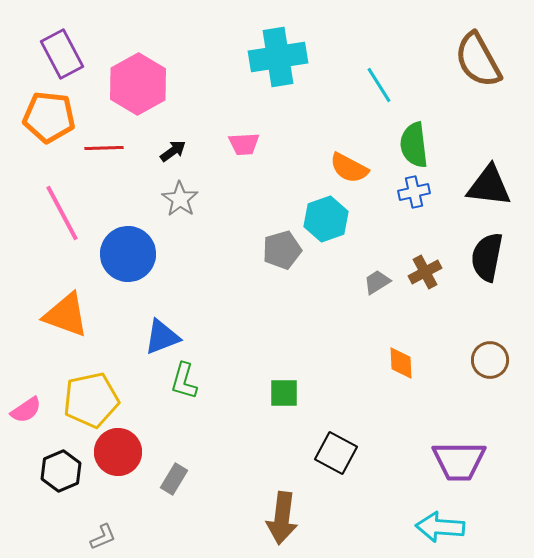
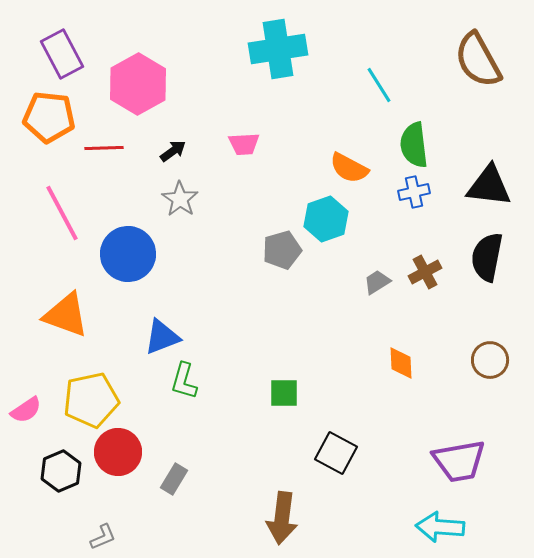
cyan cross: moved 8 px up
purple trapezoid: rotated 10 degrees counterclockwise
